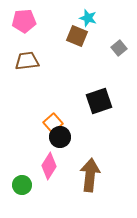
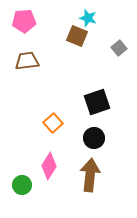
black square: moved 2 px left, 1 px down
black circle: moved 34 px right, 1 px down
